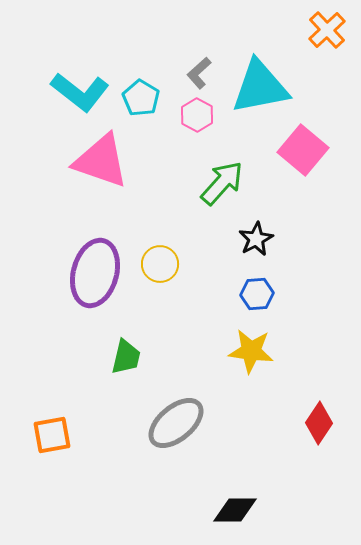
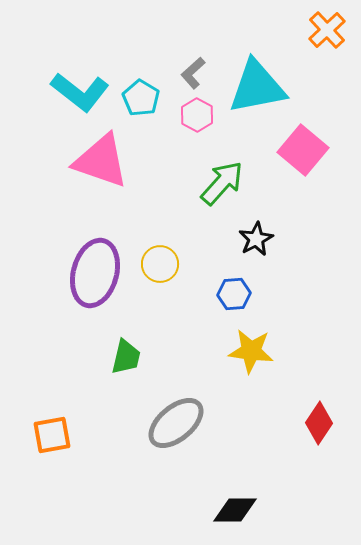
gray L-shape: moved 6 px left
cyan triangle: moved 3 px left
blue hexagon: moved 23 px left
